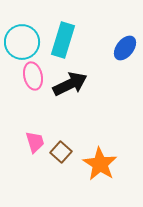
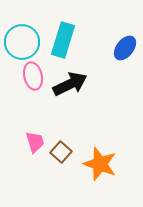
orange star: rotated 12 degrees counterclockwise
